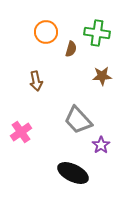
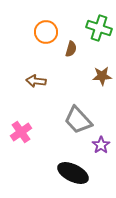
green cross: moved 2 px right, 5 px up; rotated 10 degrees clockwise
brown arrow: rotated 108 degrees clockwise
